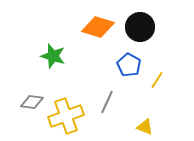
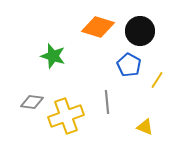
black circle: moved 4 px down
gray line: rotated 30 degrees counterclockwise
